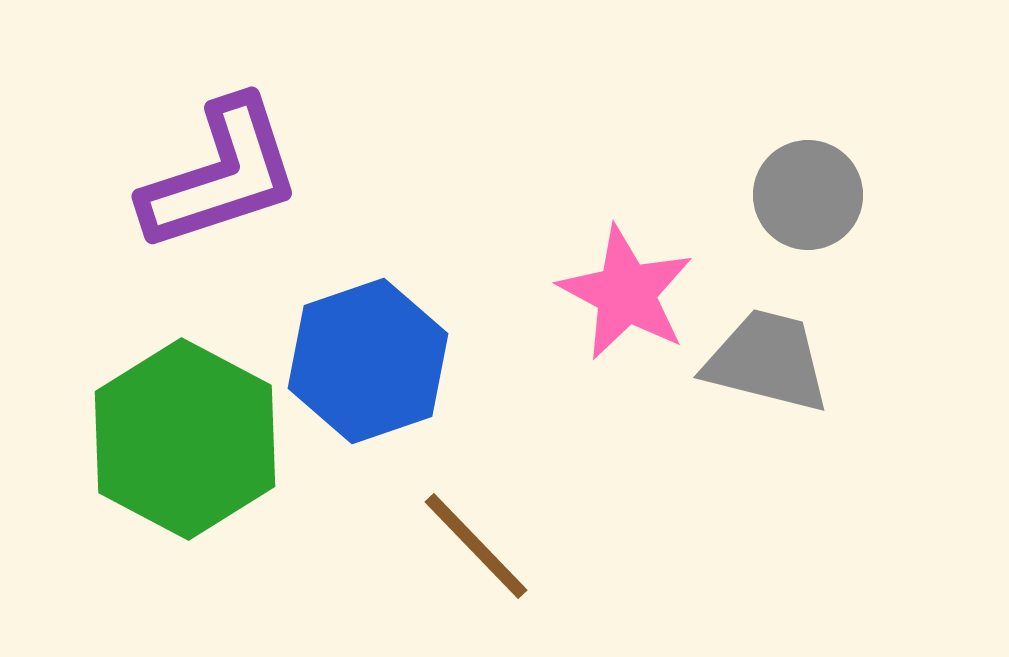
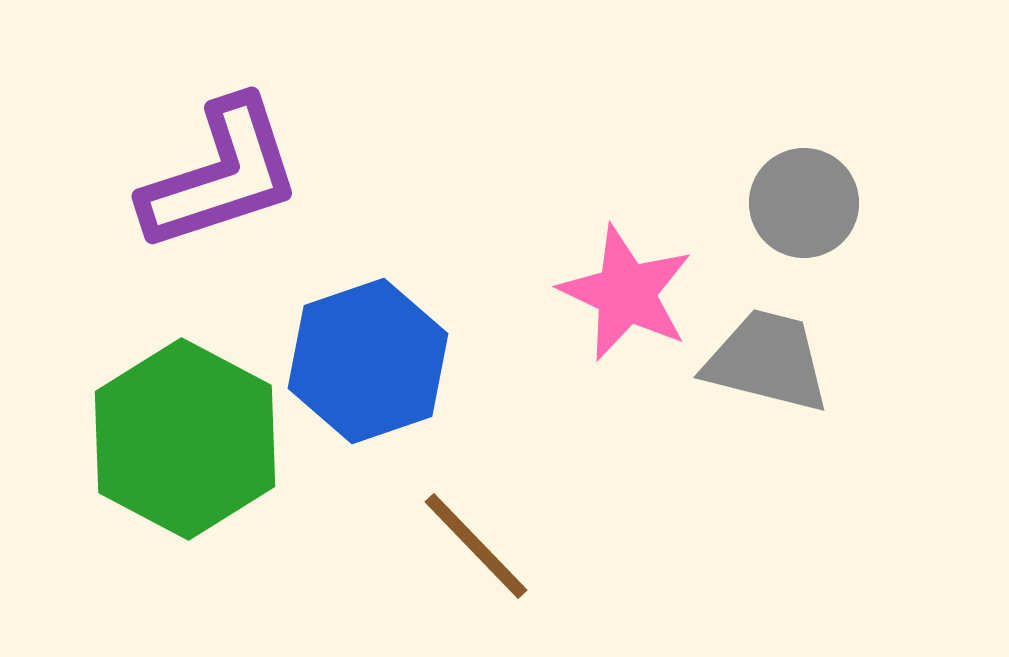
gray circle: moved 4 px left, 8 px down
pink star: rotated 3 degrees counterclockwise
